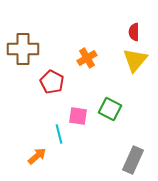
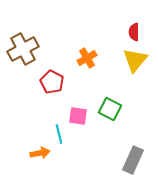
brown cross: rotated 28 degrees counterclockwise
orange arrow: moved 3 px right, 3 px up; rotated 30 degrees clockwise
